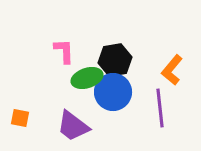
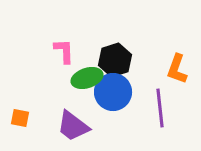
black hexagon: rotated 8 degrees counterclockwise
orange L-shape: moved 5 px right, 1 px up; rotated 20 degrees counterclockwise
